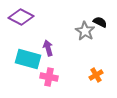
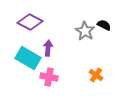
purple diamond: moved 9 px right, 5 px down
black semicircle: moved 4 px right, 3 px down
purple arrow: rotated 21 degrees clockwise
cyan rectangle: moved 1 px up; rotated 15 degrees clockwise
orange cross: rotated 24 degrees counterclockwise
